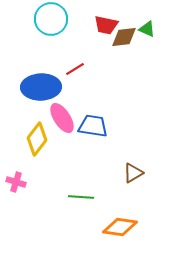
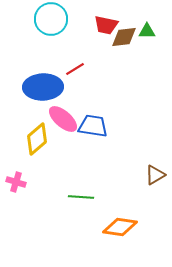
green triangle: moved 2 px down; rotated 24 degrees counterclockwise
blue ellipse: moved 2 px right
pink ellipse: moved 1 px right, 1 px down; rotated 16 degrees counterclockwise
yellow diamond: rotated 12 degrees clockwise
brown triangle: moved 22 px right, 2 px down
